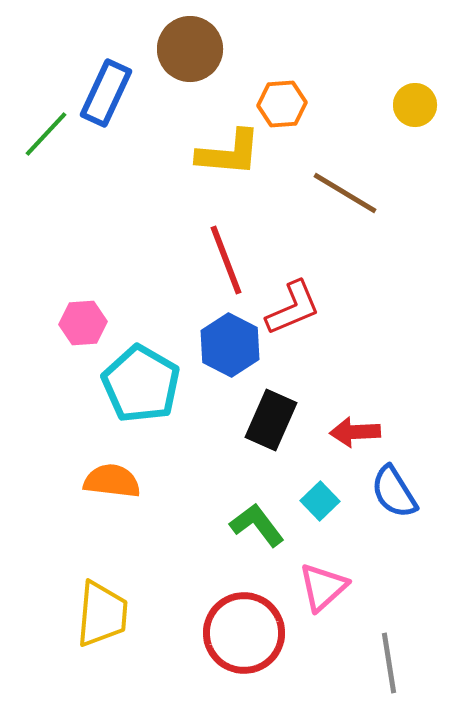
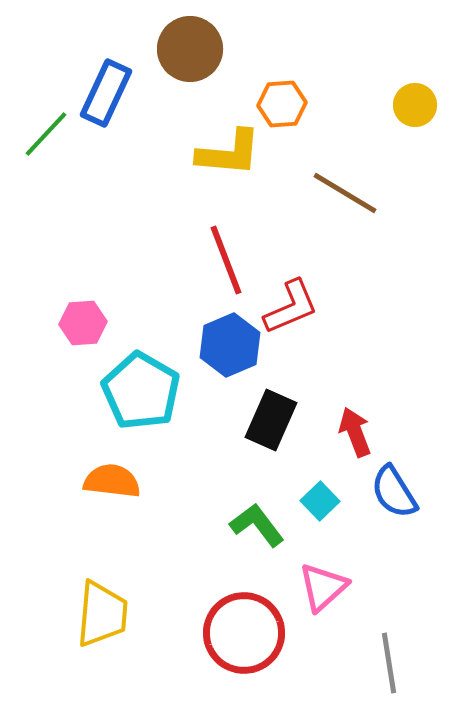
red L-shape: moved 2 px left, 1 px up
blue hexagon: rotated 10 degrees clockwise
cyan pentagon: moved 7 px down
red arrow: rotated 72 degrees clockwise
